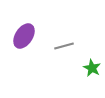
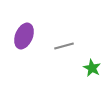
purple ellipse: rotated 10 degrees counterclockwise
